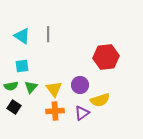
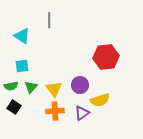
gray line: moved 1 px right, 14 px up
